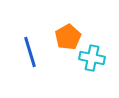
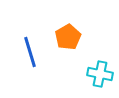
cyan cross: moved 8 px right, 16 px down
